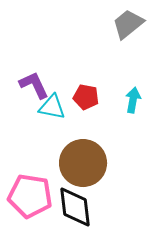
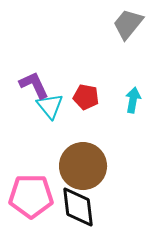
gray trapezoid: rotated 12 degrees counterclockwise
cyan triangle: moved 2 px left, 1 px up; rotated 40 degrees clockwise
brown circle: moved 3 px down
pink pentagon: moved 1 px right; rotated 9 degrees counterclockwise
black diamond: moved 3 px right
